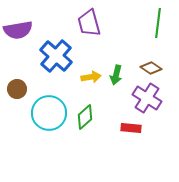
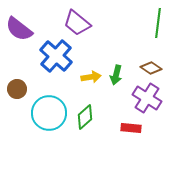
purple trapezoid: moved 12 px left; rotated 36 degrees counterclockwise
purple semicircle: moved 1 px right, 1 px up; rotated 48 degrees clockwise
